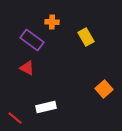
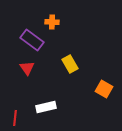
yellow rectangle: moved 16 px left, 27 px down
red triangle: rotated 28 degrees clockwise
orange square: rotated 18 degrees counterclockwise
red line: rotated 56 degrees clockwise
